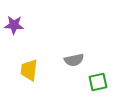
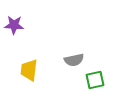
green square: moved 3 px left, 2 px up
